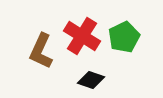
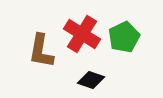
red cross: moved 2 px up
brown L-shape: rotated 15 degrees counterclockwise
